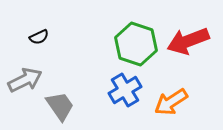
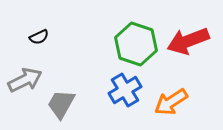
gray trapezoid: moved 1 px right, 2 px up; rotated 116 degrees counterclockwise
